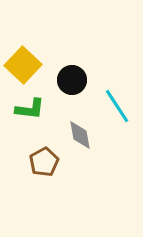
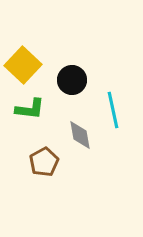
cyan line: moved 4 px left, 4 px down; rotated 21 degrees clockwise
